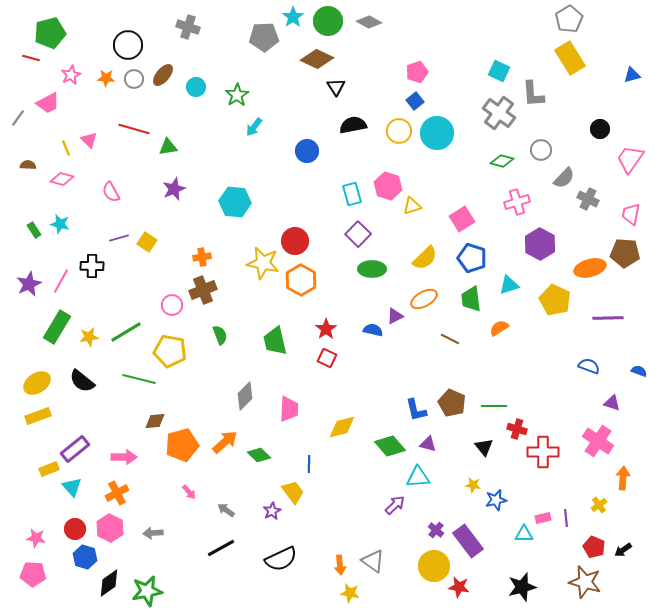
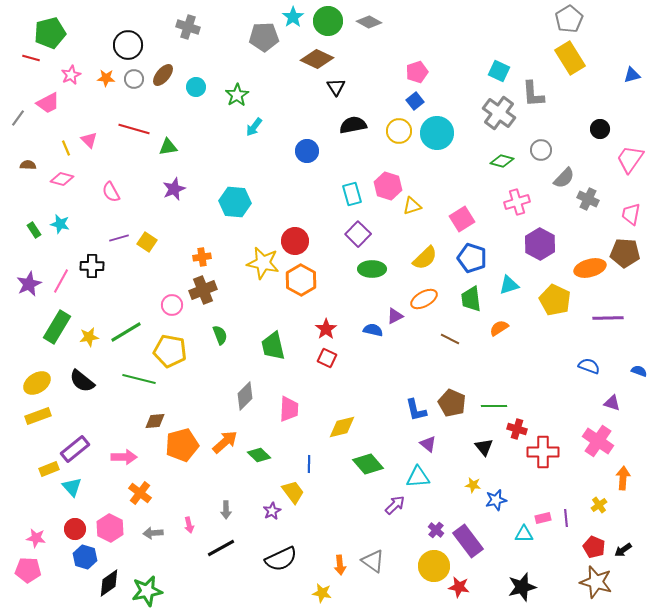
green trapezoid at (275, 341): moved 2 px left, 5 px down
purple triangle at (428, 444): rotated 24 degrees clockwise
green diamond at (390, 446): moved 22 px left, 18 px down
pink arrow at (189, 492): moved 33 px down; rotated 28 degrees clockwise
orange cross at (117, 493): moved 23 px right; rotated 25 degrees counterclockwise
gray arrow at (226, 510): rotated 126 degrees counterclockwise
pink pentagon at (33, 574): moved 5 px left, 4 px up
brown star at (585, 582): moved 11 px right
yellow star at (350, 593): moved 28 px left
